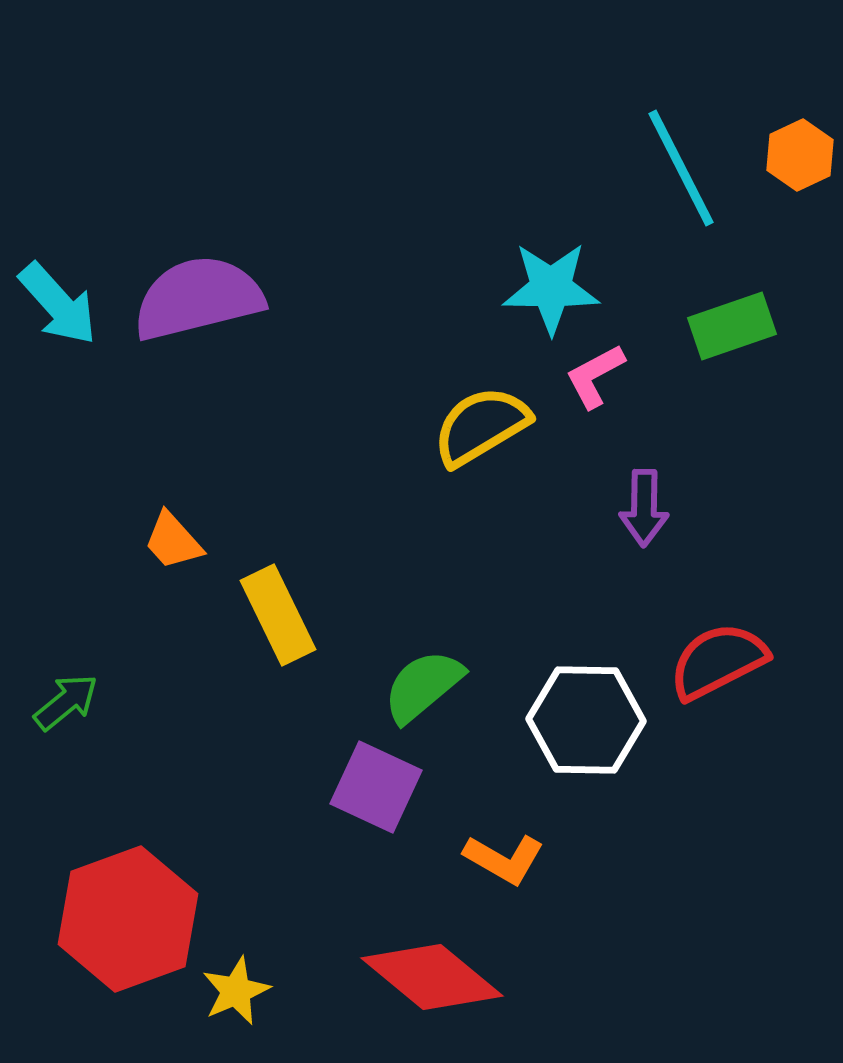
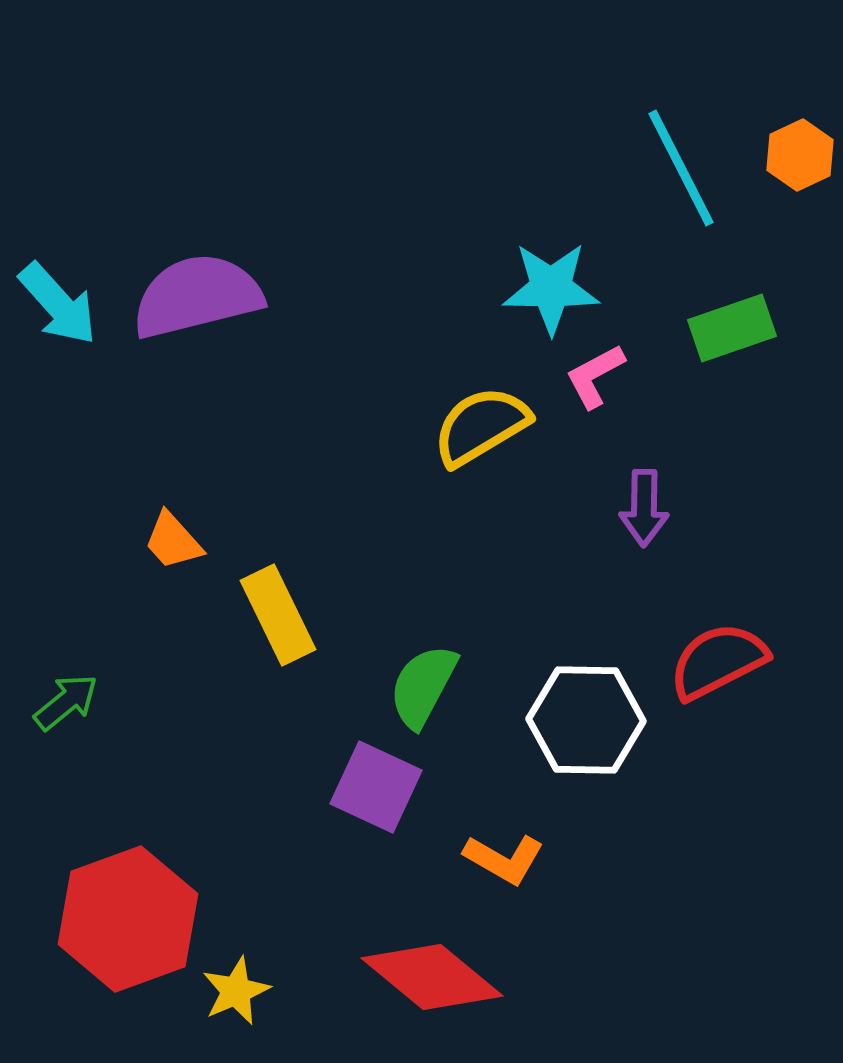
purple semicircle: moved 1 px left, 2 px up
green rectangle: moved 2 px down
green semicircle: rotated 22 degrees counterclockwise
